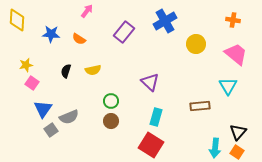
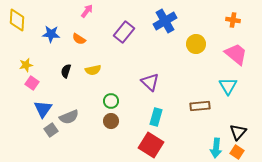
cyan arrow: moved 1 px right
